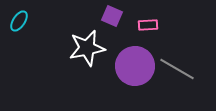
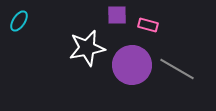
purple square: moved 5 px right, 1 px up; rotated 25 degrees counterclockwise
pink rectangle: rotated 18 degrees clockwise
purple circle: moved 3 px left, 1 px up
